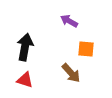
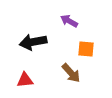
black arrow: moved 8 px right, 5 px up; rotated 112 degrees counterclockwise
red triangle: rotated 24 degrees counterclockwise
